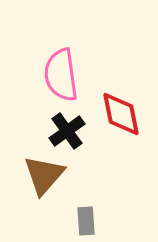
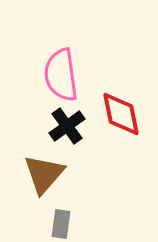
black cross: moved 5 px up
brown triangle: moved 1 px up
gray rectangle: moved 25 px left, 3 px down; rotated 12 degrees clockwise
